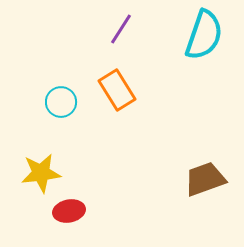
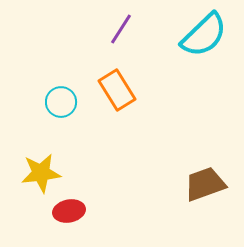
cyan semicircle: rotated 27 degrees clockwise
brown trapezoid: moved 5 px down
